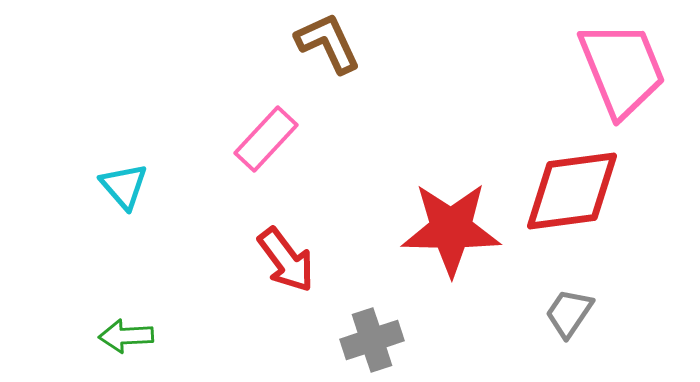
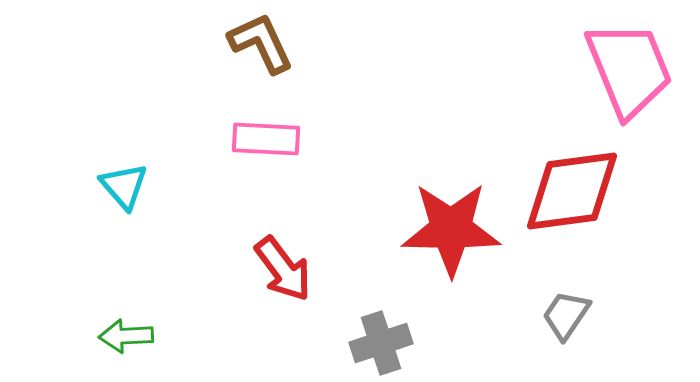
brown L-shape: moved 67 px left
pink trapezoid: moved 7 px right
pink rectangle: rotated 50 degrees clockwise
red arrow: moved 3 px left, 9 px down
gray trapezoid: moved 3 px left, 2 px down
gray cross: moved 9 px right, 3 px down
